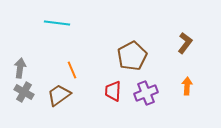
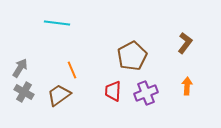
gray arrow: rotated 24 degrees clockwise
